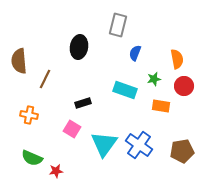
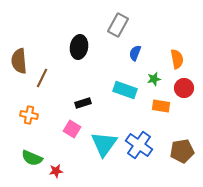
gray rectangle: rotated 15 degrees clockwise
brown line: moved 3 px left, 1 px up
red circle: moved 2 px down
